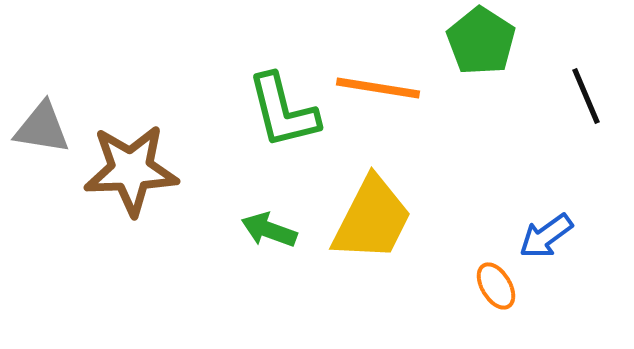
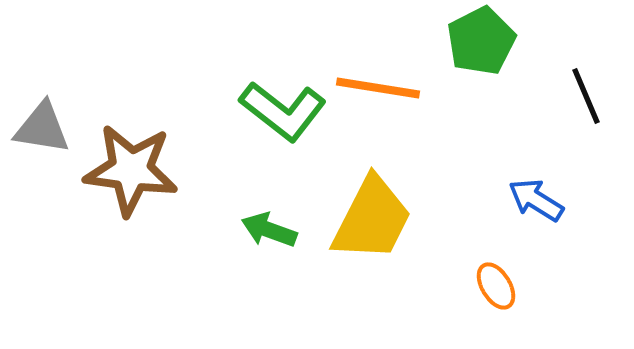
green pentagon: rotated 12 degrees clockwise
green L-shape: rotated 38 degrees counterclockwise
brown star: rotated 10 degrees clockwise
blue arrow: moved 10 px left, 36 px up; rotated 68 degrees clockwise
